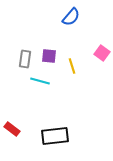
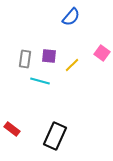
yellow line: moved 1 px up; rotated 63 degrees clockwise
black rectangle: rotated 60 degrees counterclockwise
